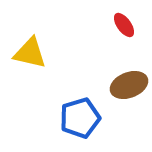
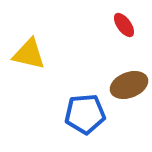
yellow triangle: moved 1 px left, 1 px down
blue pentagon: moved 5 px right, 4 px up; rotated 12 degrees clockwise
